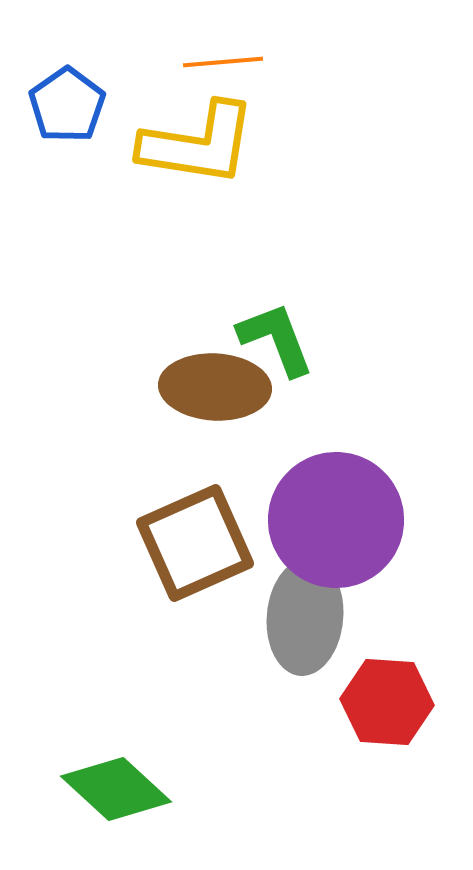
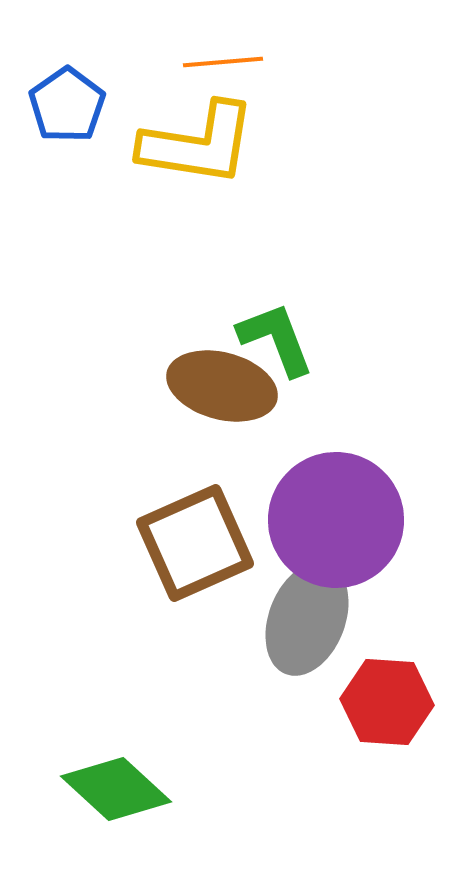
brown ellipse: moved 7 px right, 1 px up; rotated 12 degrees clockwise
gray ellipse: moved 2 px right, 2 px down; rotated 16 degrees clockwise
